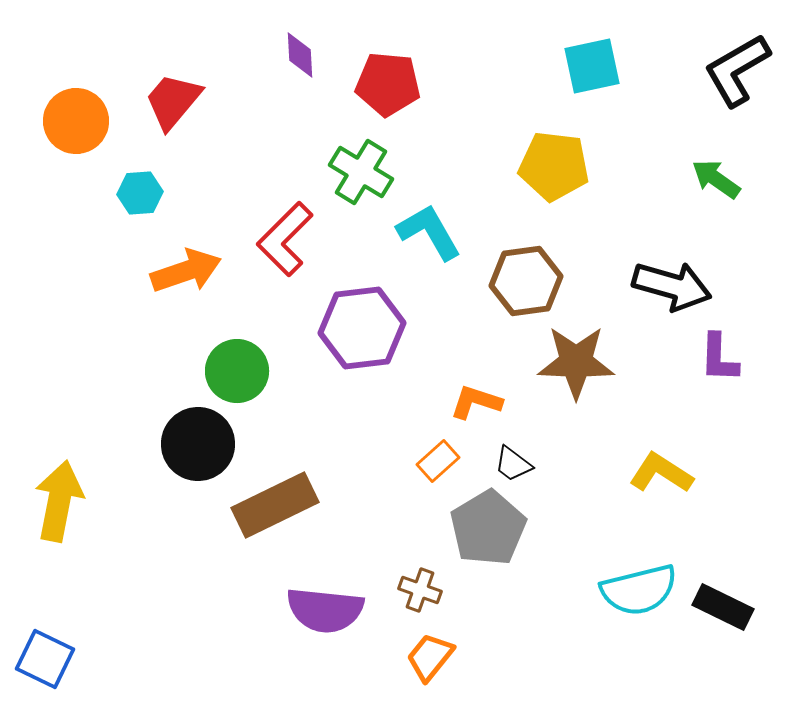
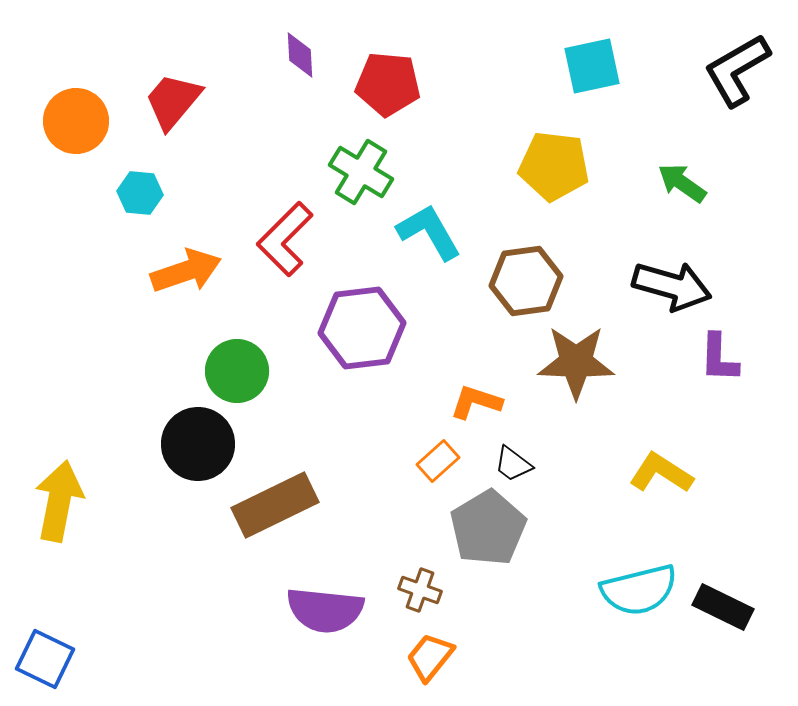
green arrow: moved 34 px left, 4 px down
cyan hexagon: rotated 9 degrees clockwise
